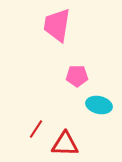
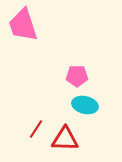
pink trapezoid: moved 34 px left; rotated 27 degrees counterclockwise
cyan ellipse: moved 14 px left
red triangle: moved 5 px up
